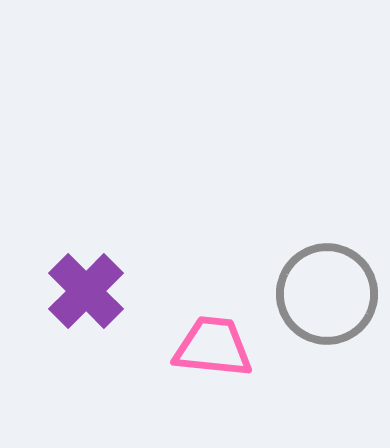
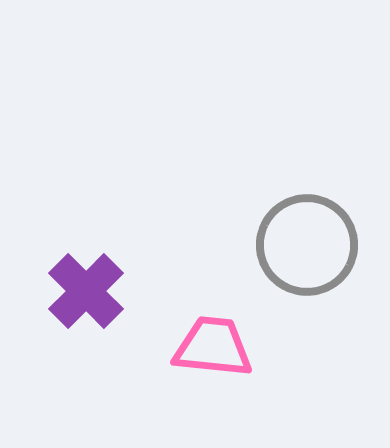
gray circle: moved 20 px left, 49 px up
